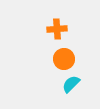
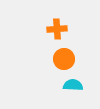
cyan semicircle: moved 2 px right, 1 px down; rotated 48 degrees clockwise
